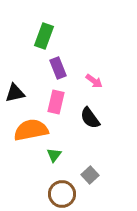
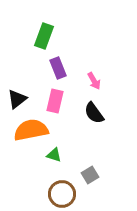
pink arrow: rotated 24 degrees clockwise
black triangle: moved 2 px right, 6 px down; rotated 25 degrees counterclockwise
pink rectangle: moved 1 px left, 1 px up
black semicircle: moved 4 px right, 5 px up
green triangle: rotated 49 degrees counterclockwise
gray square: rotated 12 degrees clockwise
